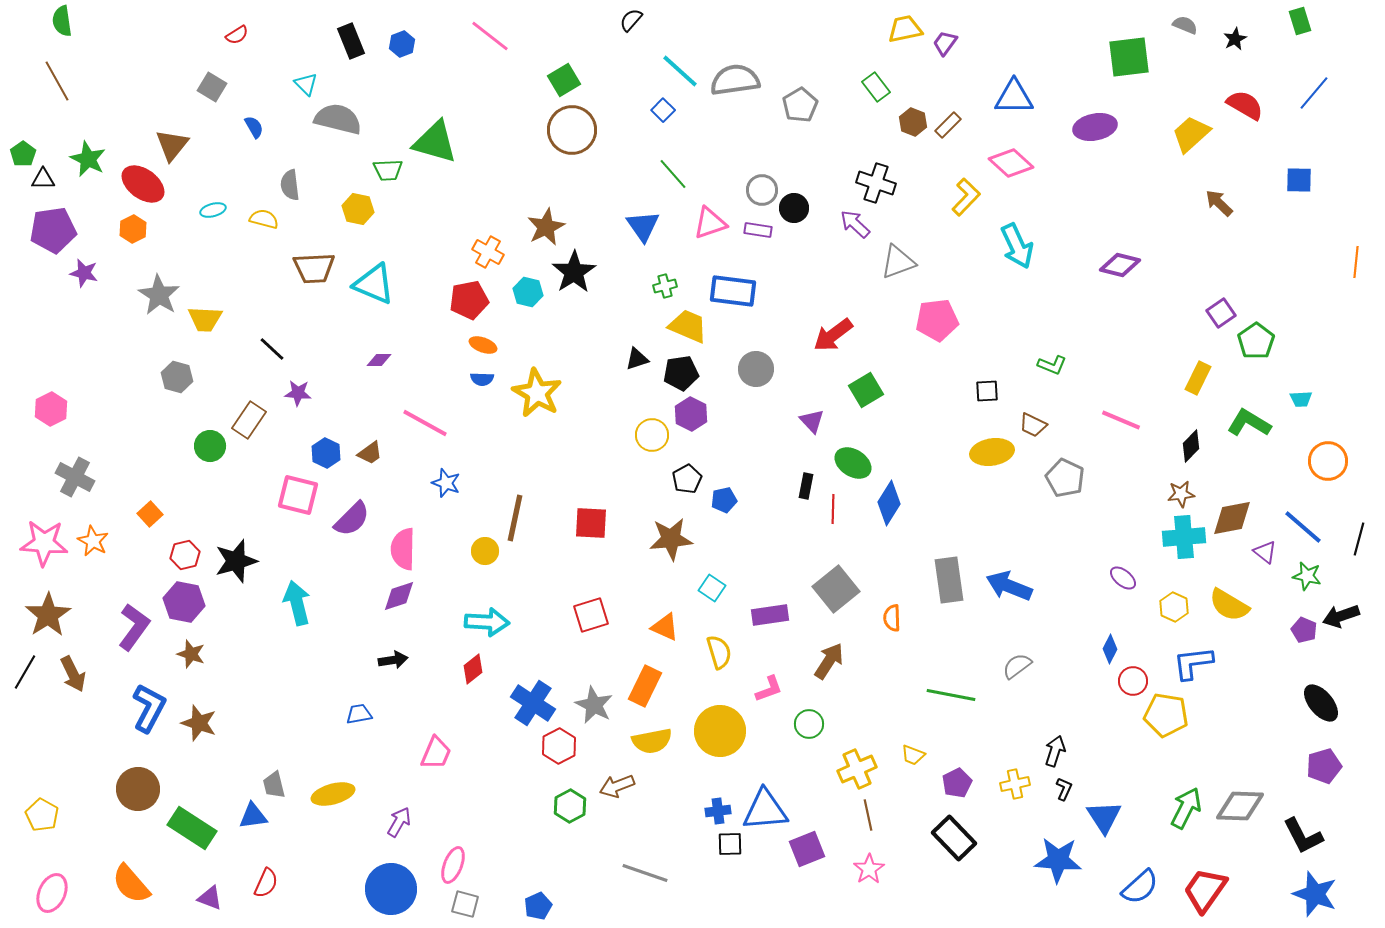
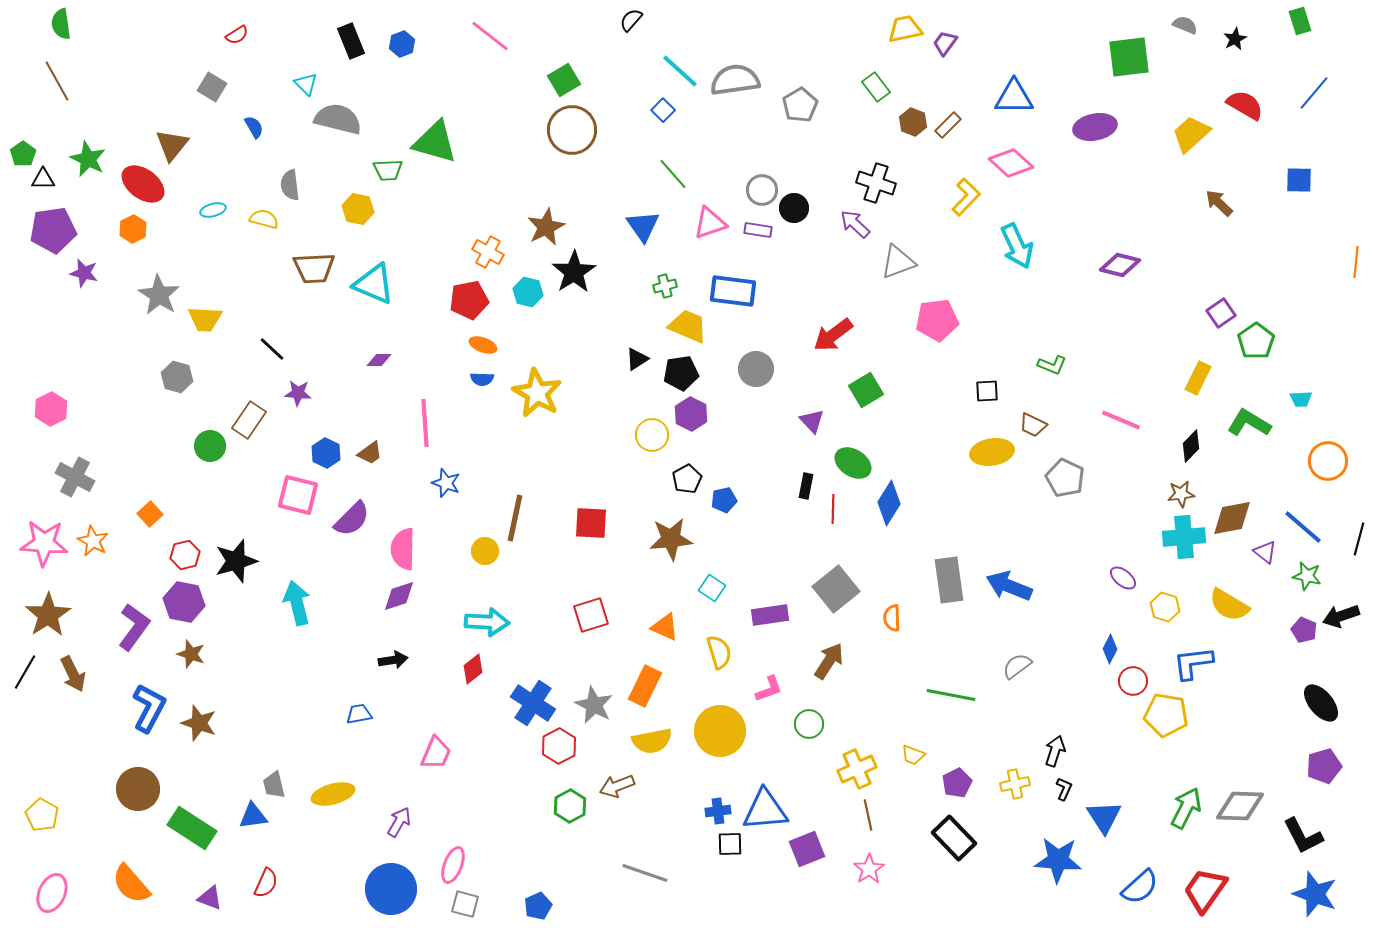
green semicircle at (62, 21): moved 1 px left, 3 px down
black triangle at (637, 359): rotated 15 degrees counterclockwise
pink line at (425, 423): rotated 57 degrees clockwise
yellow hexagon at (1174, 607): moved 9 px left; rotated 8 degrees counterclockwise
